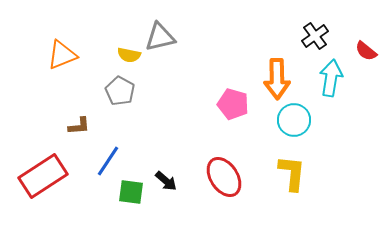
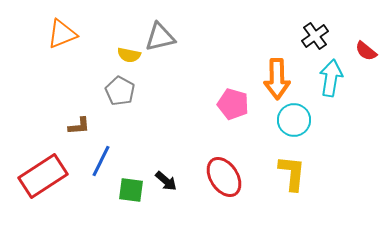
orange triangle: moved 21 px up
blue line: moved 7 px left; rotated 8 degrees counterclockwise
green square: moved 2 px up
